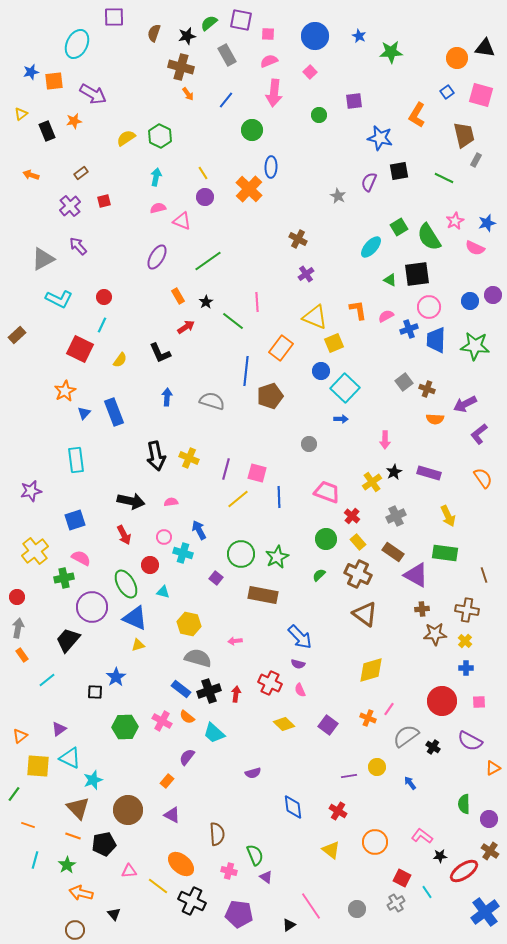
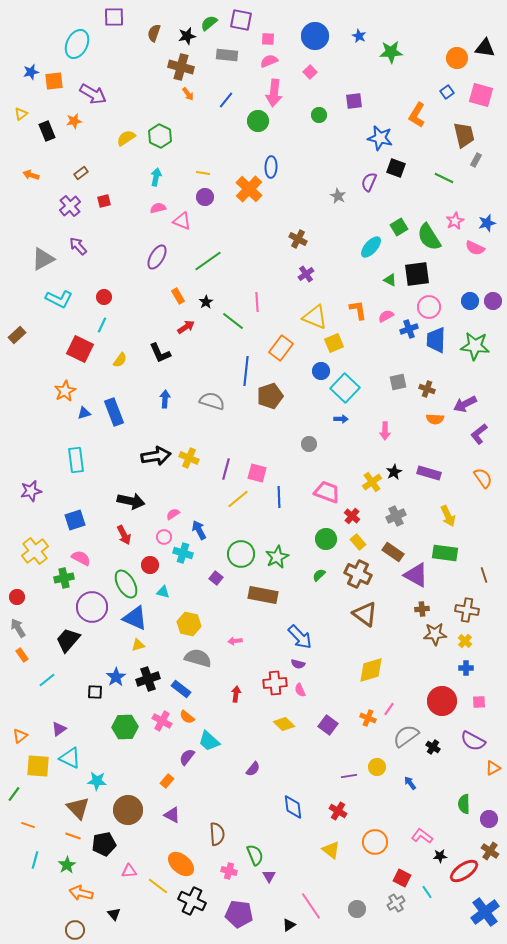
pink square at (268, 34): moved 5 px down
gray rectangle at (227, 55): rotated 55 degrees counterclockwise
green circle at (252, 130): moved 6 px right, 9 px up
black square at (399, 171): moved 3 px left, 3 px up; rotated 30 degrees clockwise
yellow line at (203, 173): rotated 48 degrees counterclockwise
purple circle at (493, 295): moved 6 px down
gray square at (404, 382): moved 6 px left; rotated 24 degrees clockwise
blue arrow at (167, 397): moved 2 px left, 2 px down
blue triangle at (84, 413): rotated 32 degrees clockwise
pink arrow at (385, 440): moved 9 px up
black arrow at (156, 456): rotated 88 degrees counterclockwise
pink semicircle at (171, 502): moved 2 px right, 12 px down; rotated 24 degrees counterclockwise
gray arrow at (18, 628): rotated 42 degrees counterclockwise
red cross at (270, 683): moved 5 px right; rotated 30 degrees counterclockwise
black cross at (209, 691): moved 61 px left, 12 px up
cyan trapezoid at (214, 733): moved 5 px left, 8 px down
purple semicircle at (470, 741): moved 3 px right
purple semicircle at (253, 773): moved 4 px up; rotated 35 degrees counterclockwise
cyan star at (93, 780): moved 4 px right, 1 px down; rotated 24 degrees clockwise
purple triangle at (266, 877): moved 3 px right, 1 px up; rotated 24 degrees clockwise
